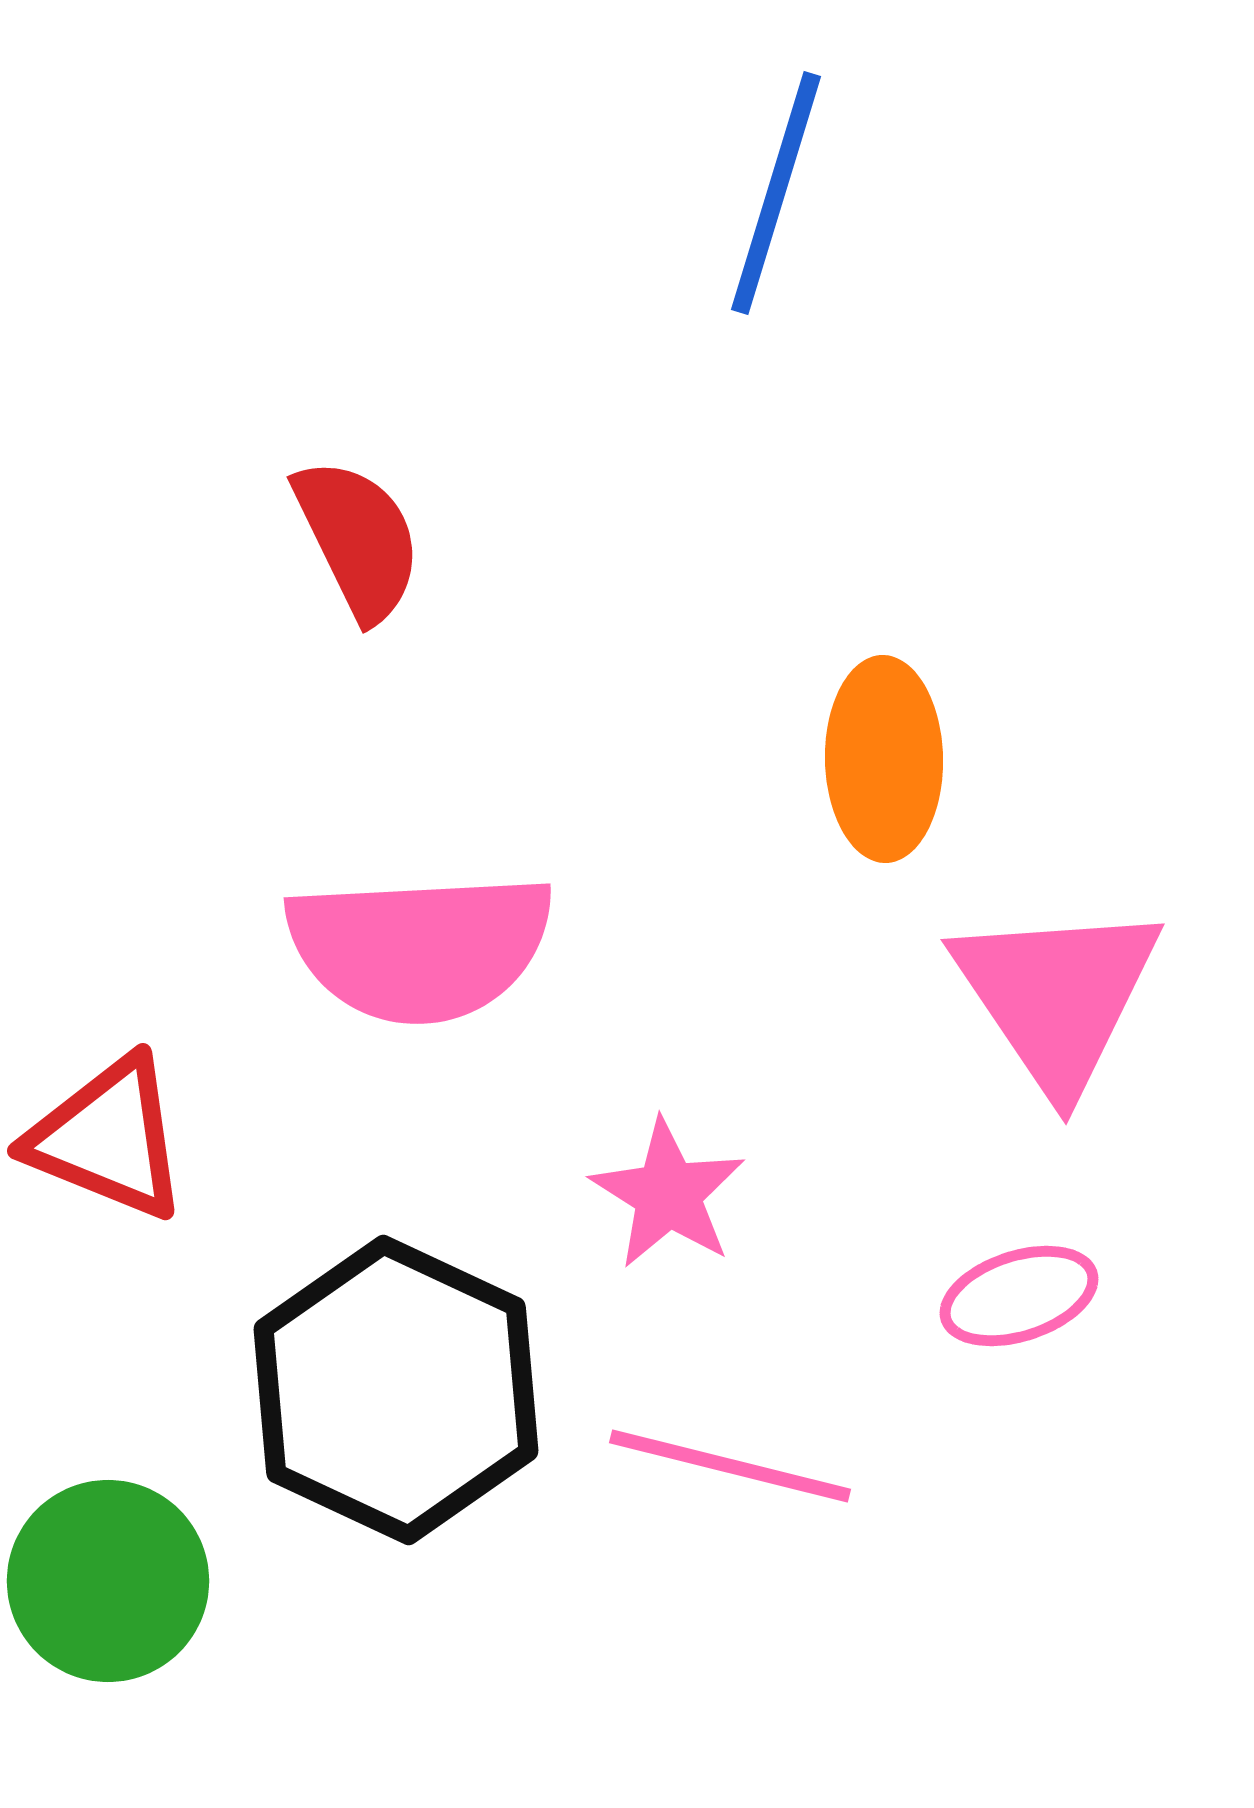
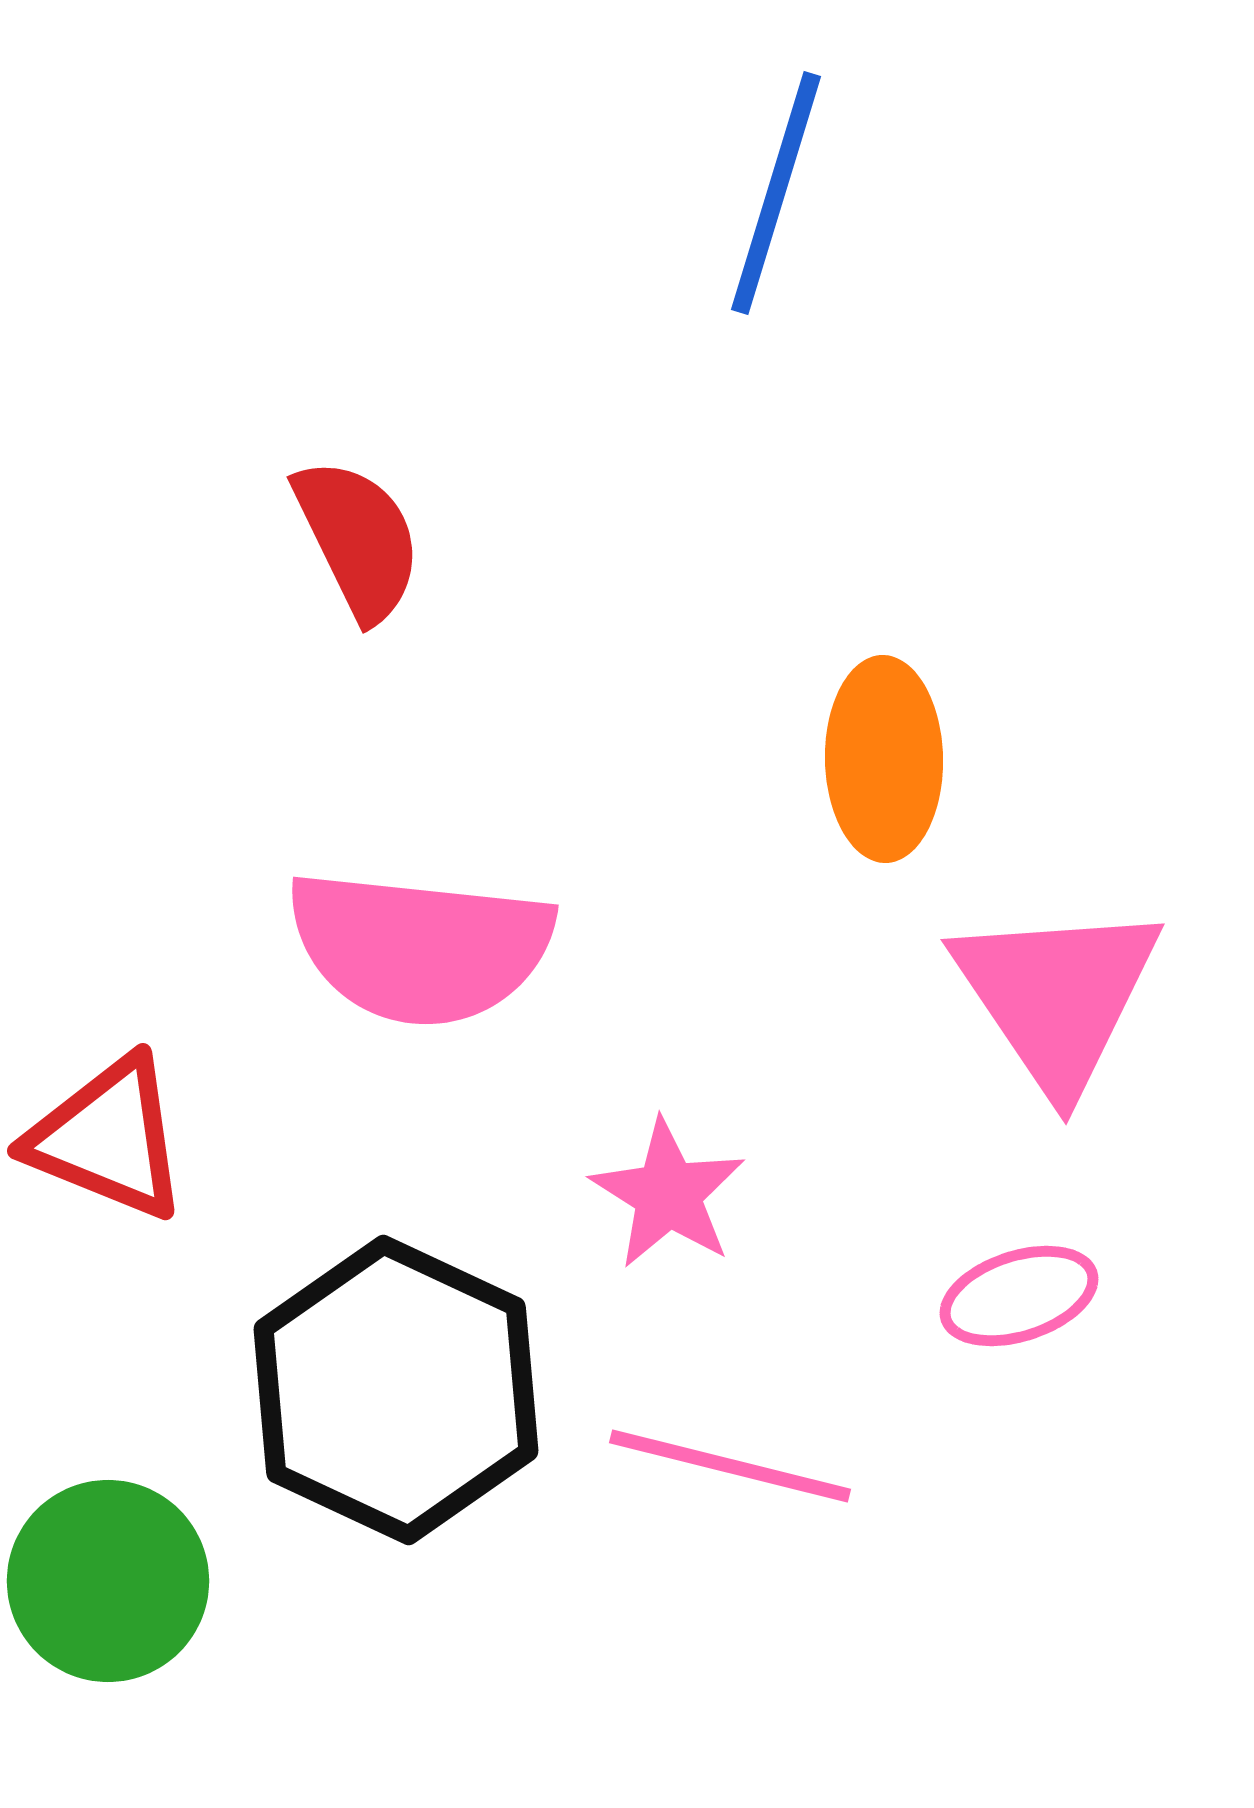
pink semicircle: rotated 9 degrees clockwise
